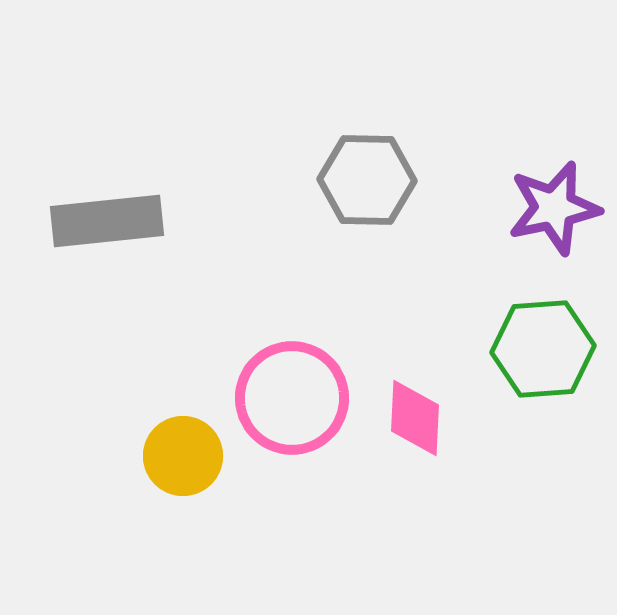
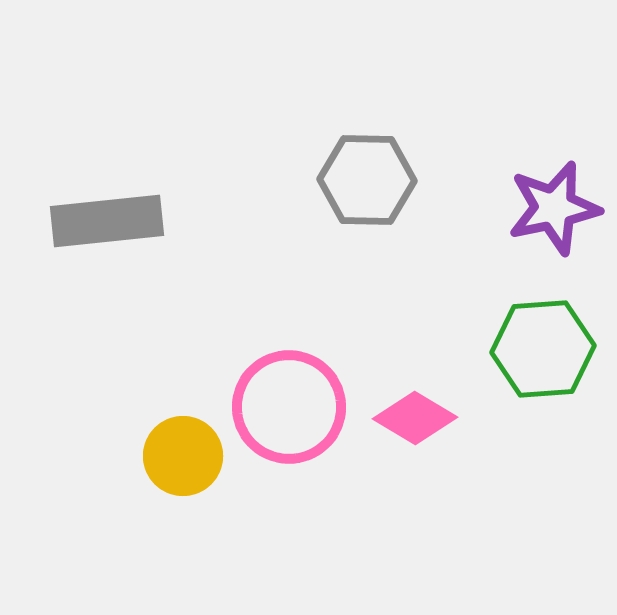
pink circle: moved 3 px left, 9 px down
pink diamond: rotated 62 degrees counterclockwise
